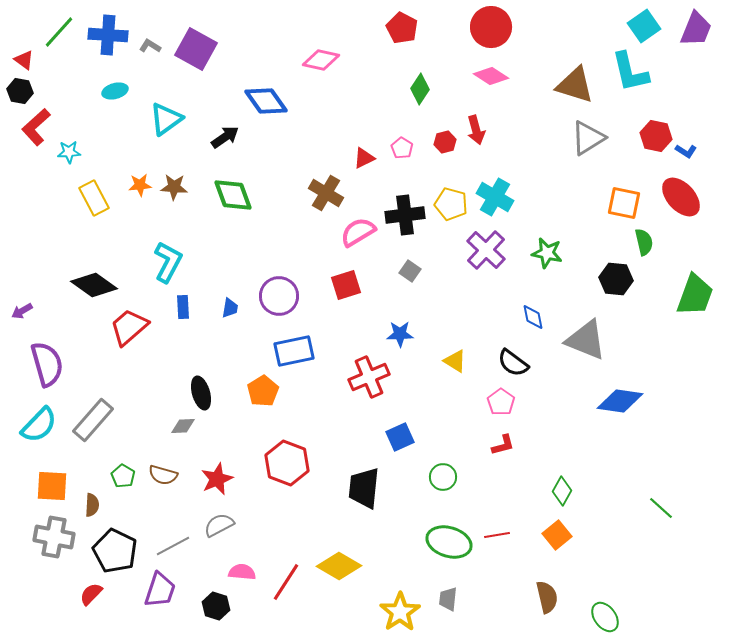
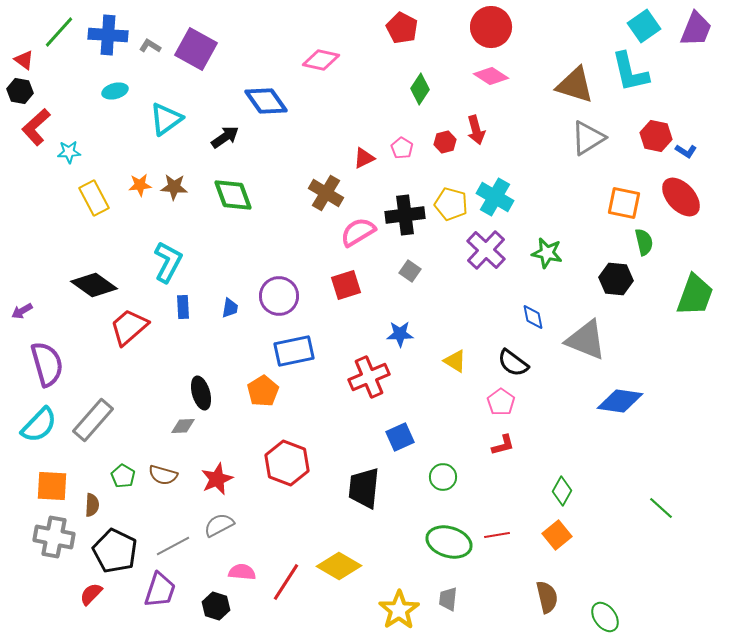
yellow star at (400, 612): moved 1 px left, 2 px up
